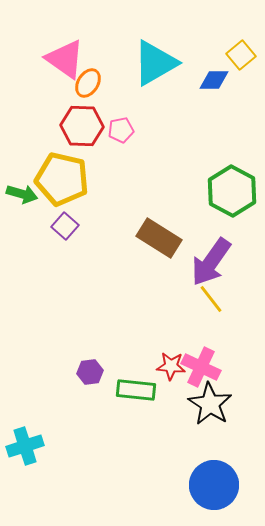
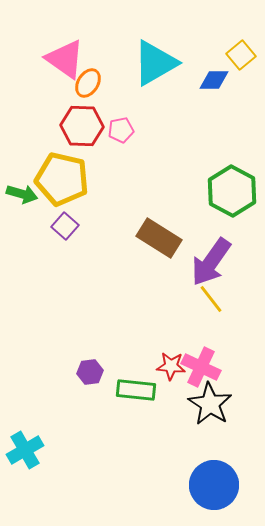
cyan cross: moved 4 px down; rotated 12 degrees counterclockwise
